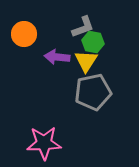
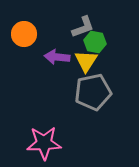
green hexagon: moved 2 px right
